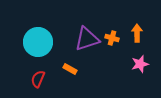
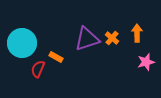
orange cross: rotated 24 degrees clockwise
cyan circle: moved 16 px left, 1 px down
pink star: moved 6 px right, 2 px up
orange rectangle: moved 14 px left, 12 px up
red semicircle: moved 10 px up
